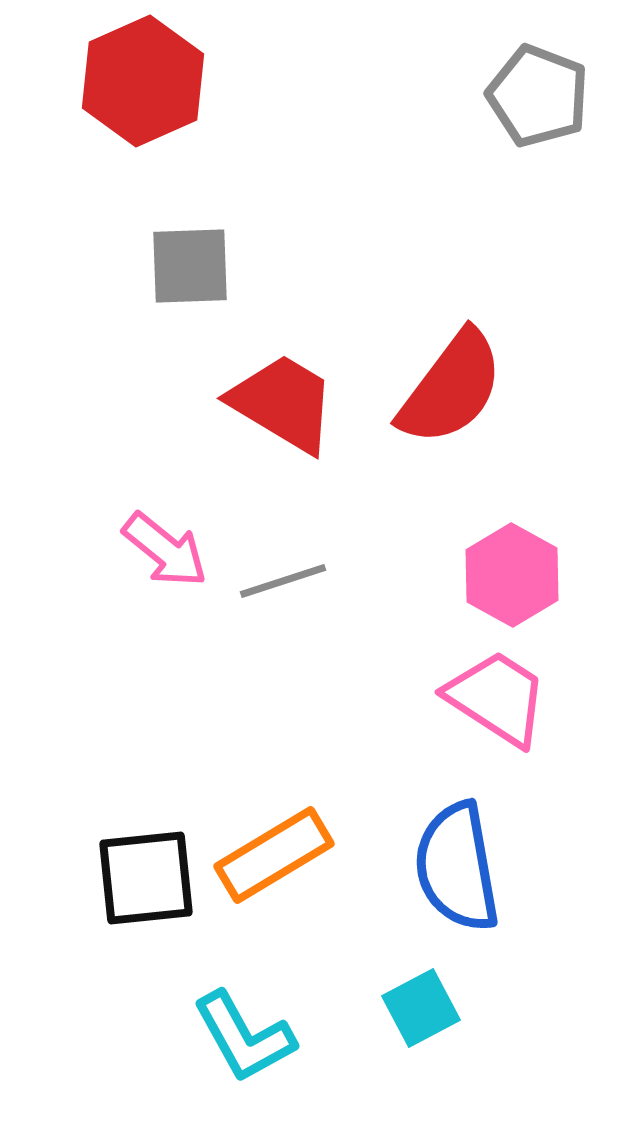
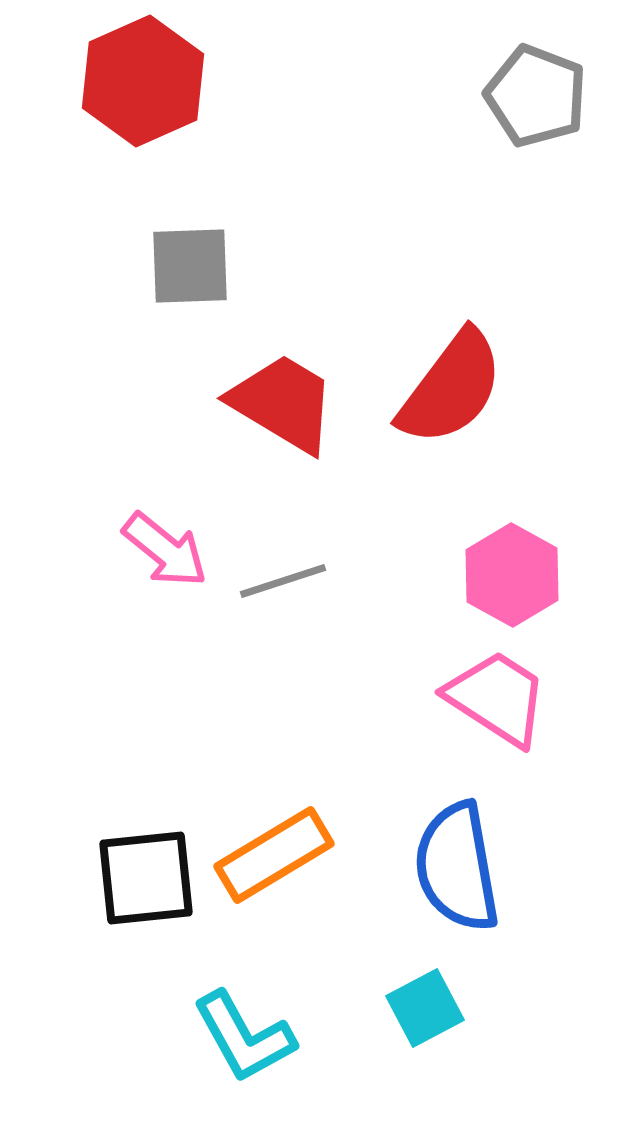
gray pentagon: moved 2 px left
cyan square: moved 4 px right
